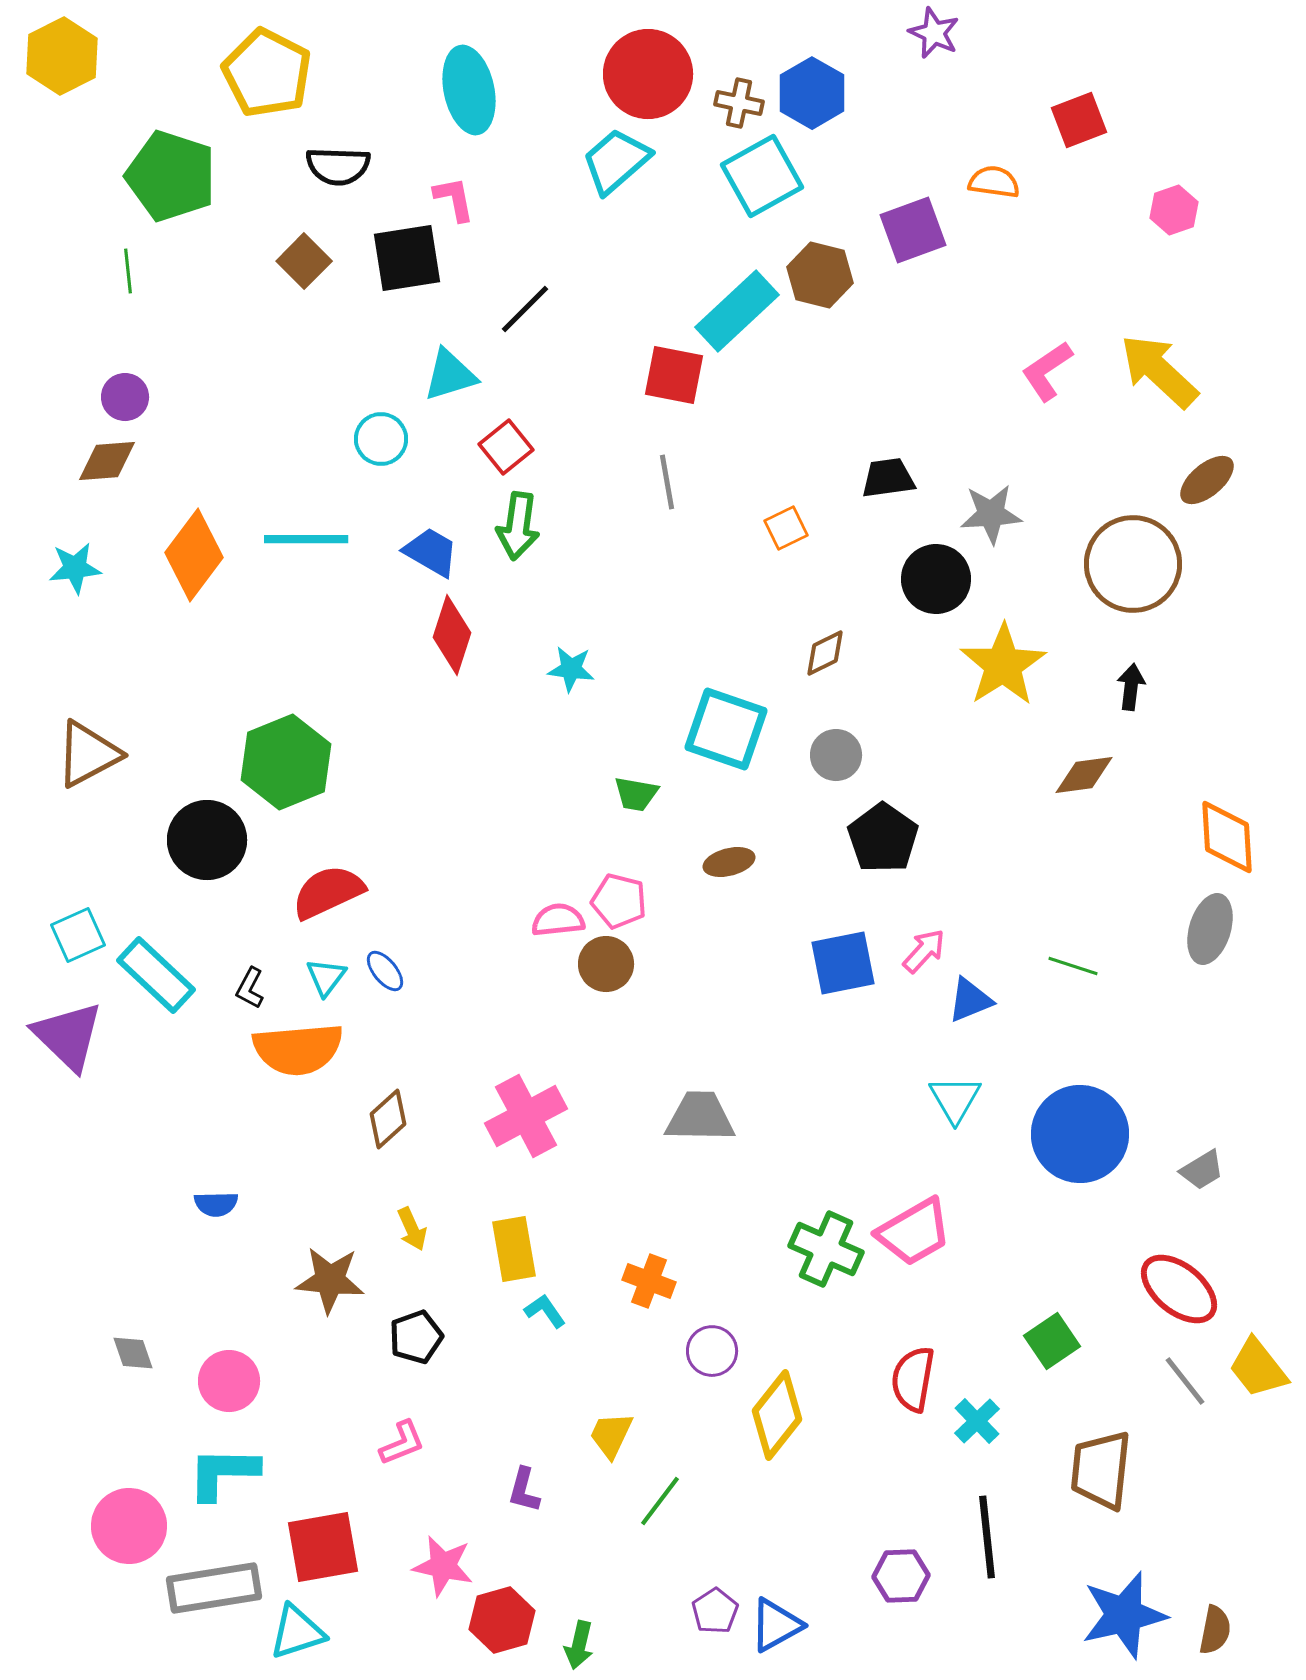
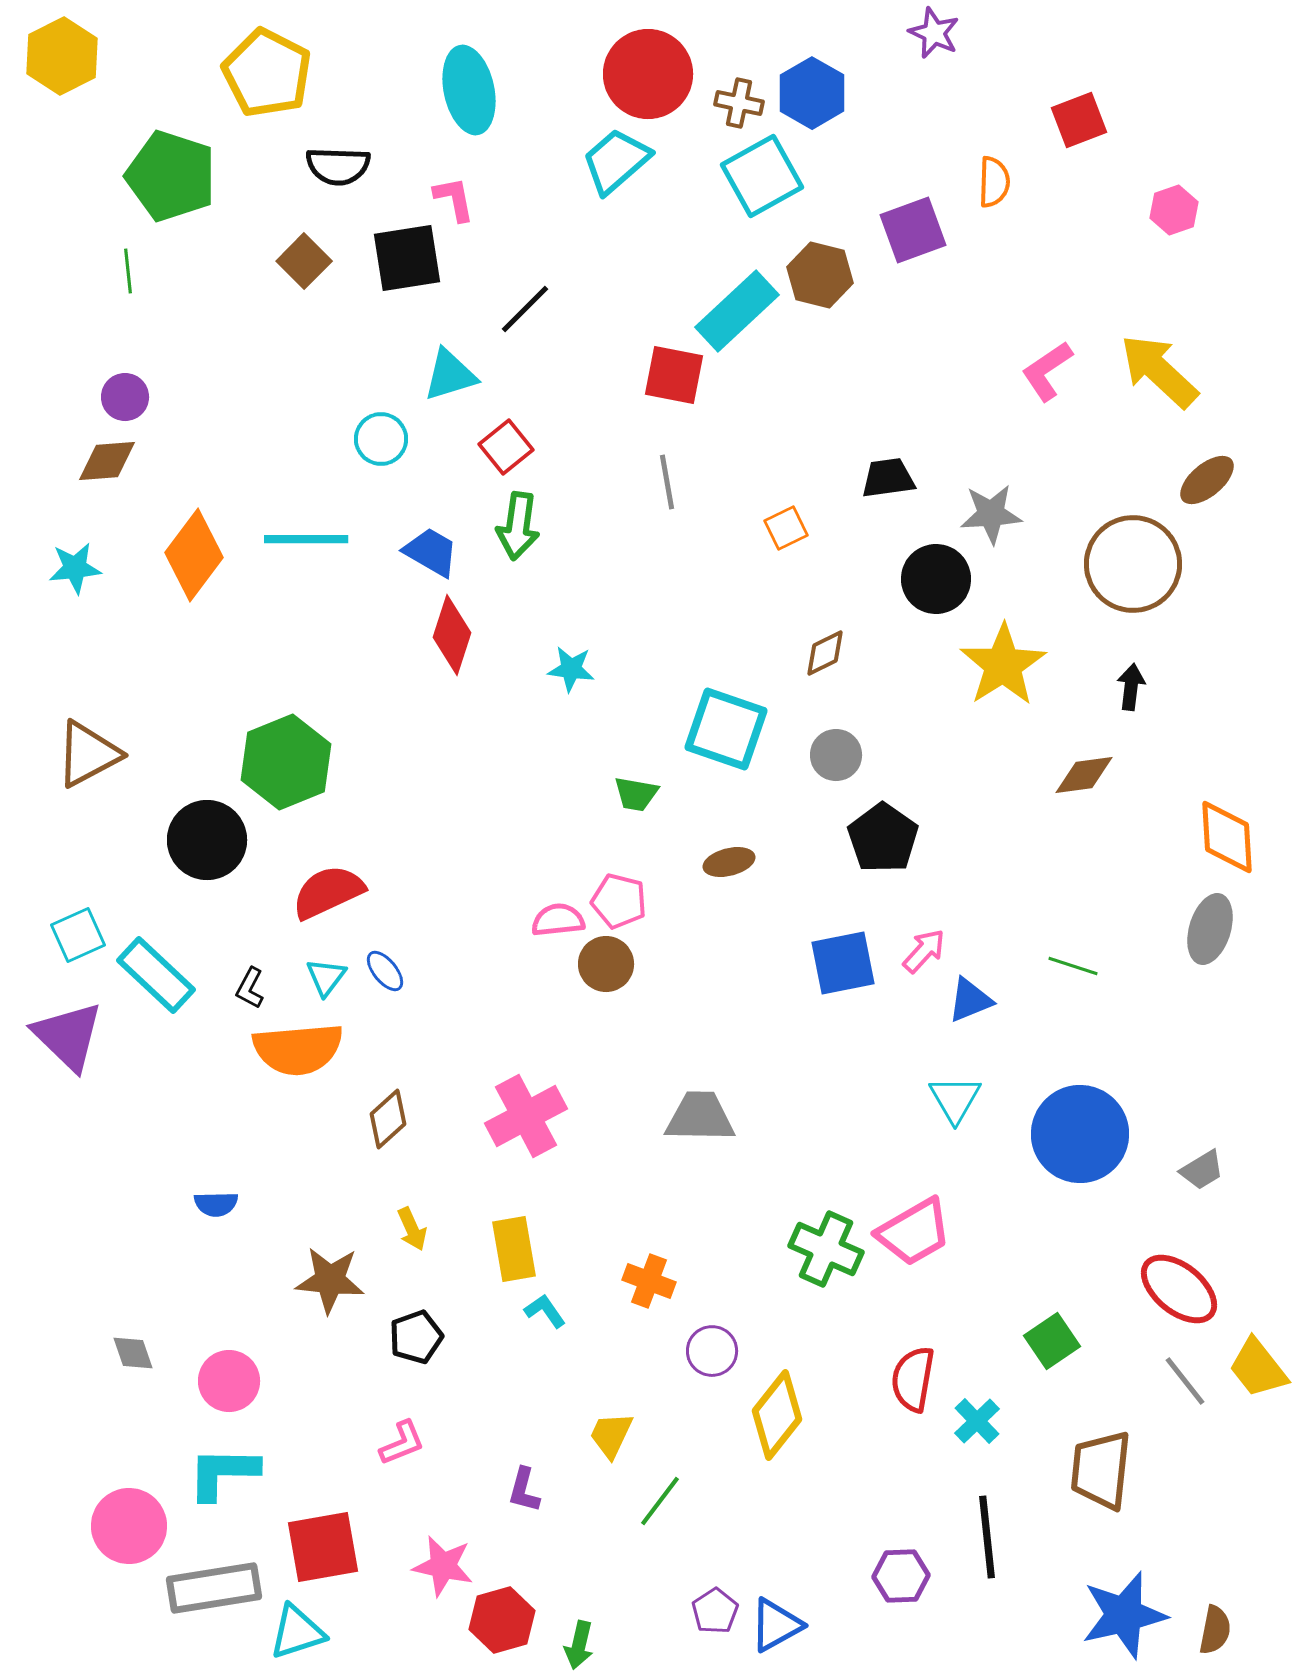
orange semicircle at (994, 182): rotated 84 degrees clockwise
